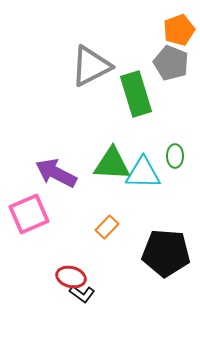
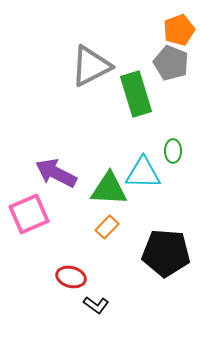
green ellipse: moved 2 px left, 5 px up
green triangle: moved 3 px left, 25 px down
black L-shape: moved 14 px right, 11 px down
